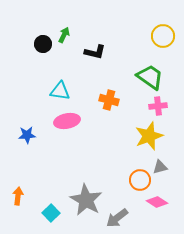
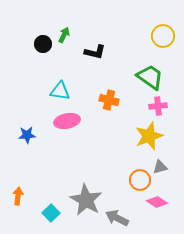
gray arrow: rotated 65 degrees clockwise
